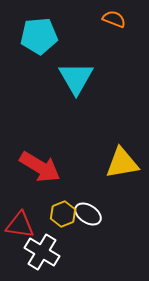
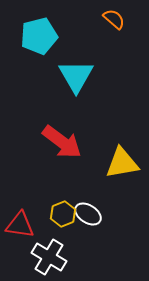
orange semicircle: rotated 20 degrees clockwise
cyan pentagon: rotated 9 degrees counterclockwise
cyan triangle: moved 2 px up
red arrow: moved 22 px right, 25 px up; rotated 6 degrees clockwise
white cross: moved 7 px right, 5 px down
